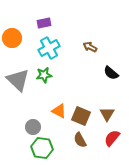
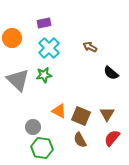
cyan cross: rotated 15 degrees counterclockwise
